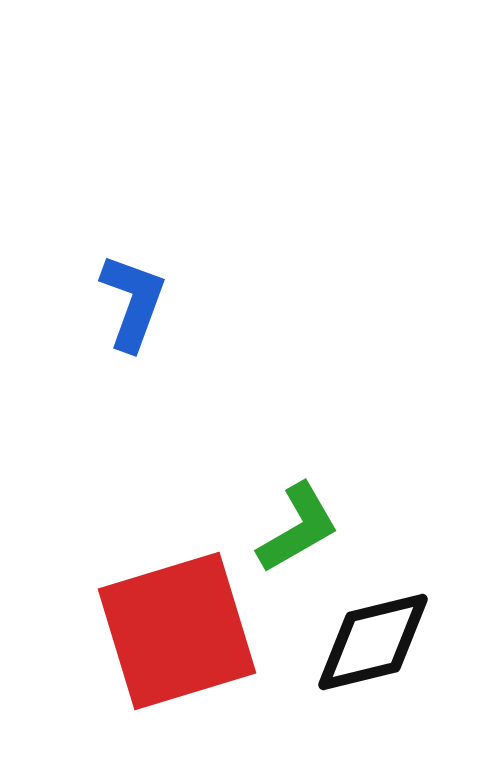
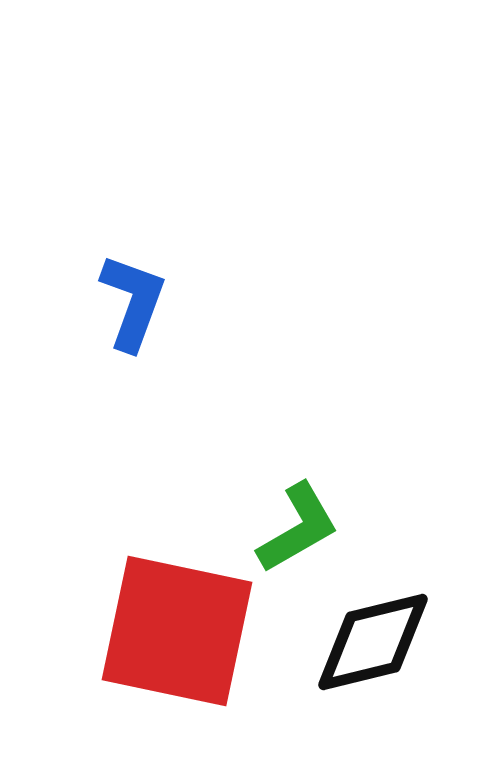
red square: rotated 29 degrees clockwise
